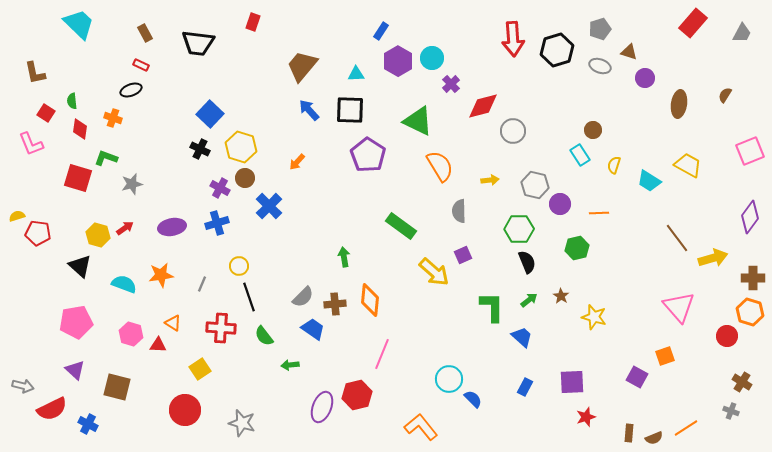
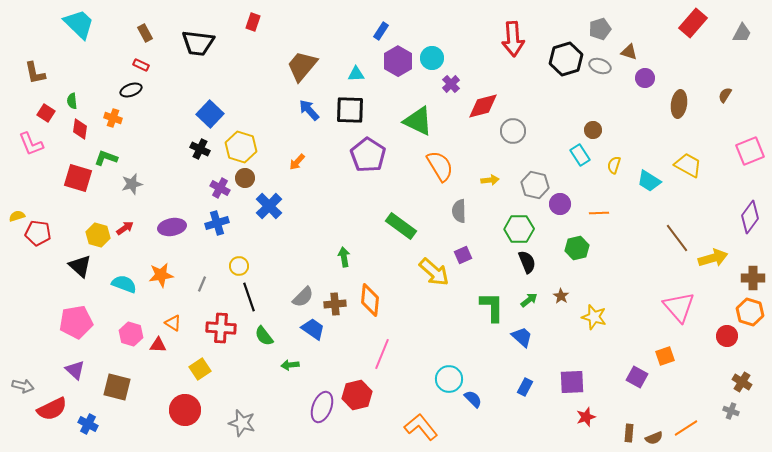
black hexagon at (557, 50): moved 9 px right, 9 px down
